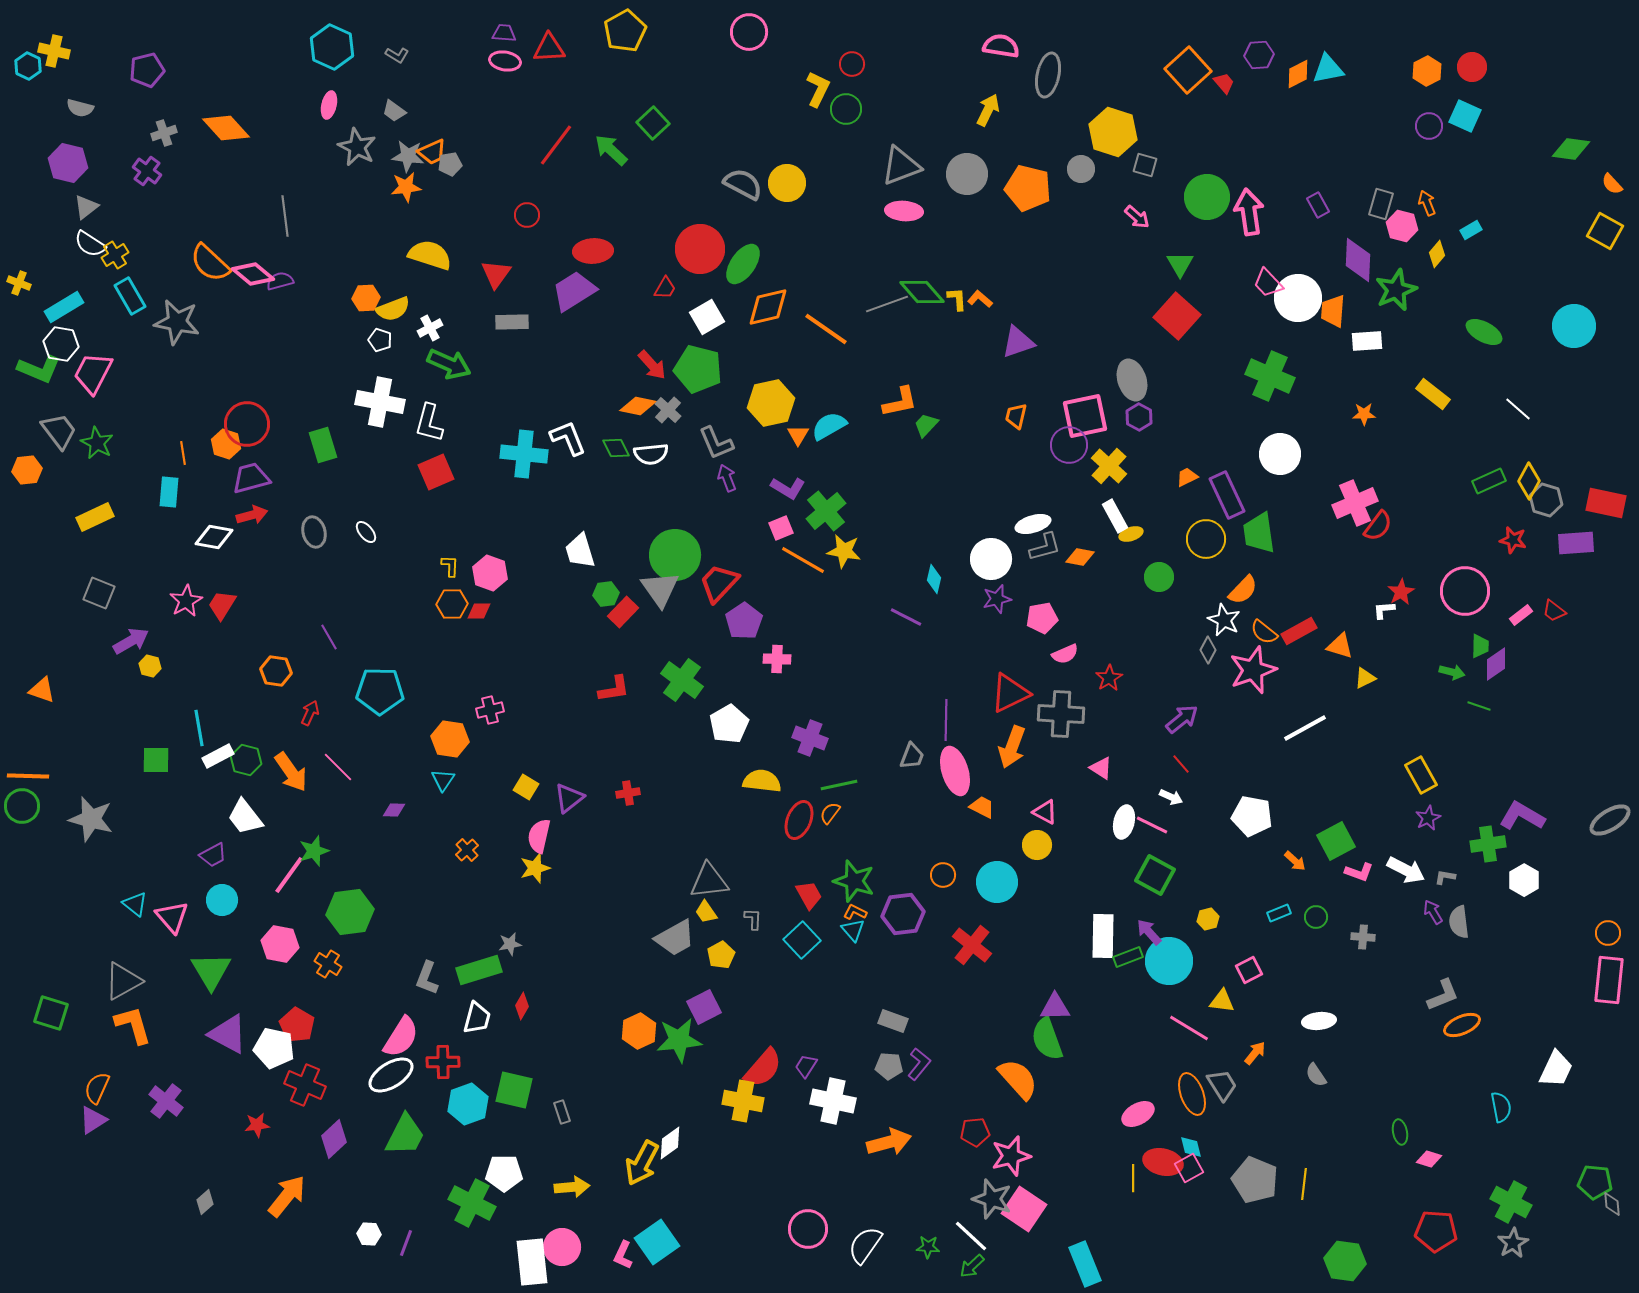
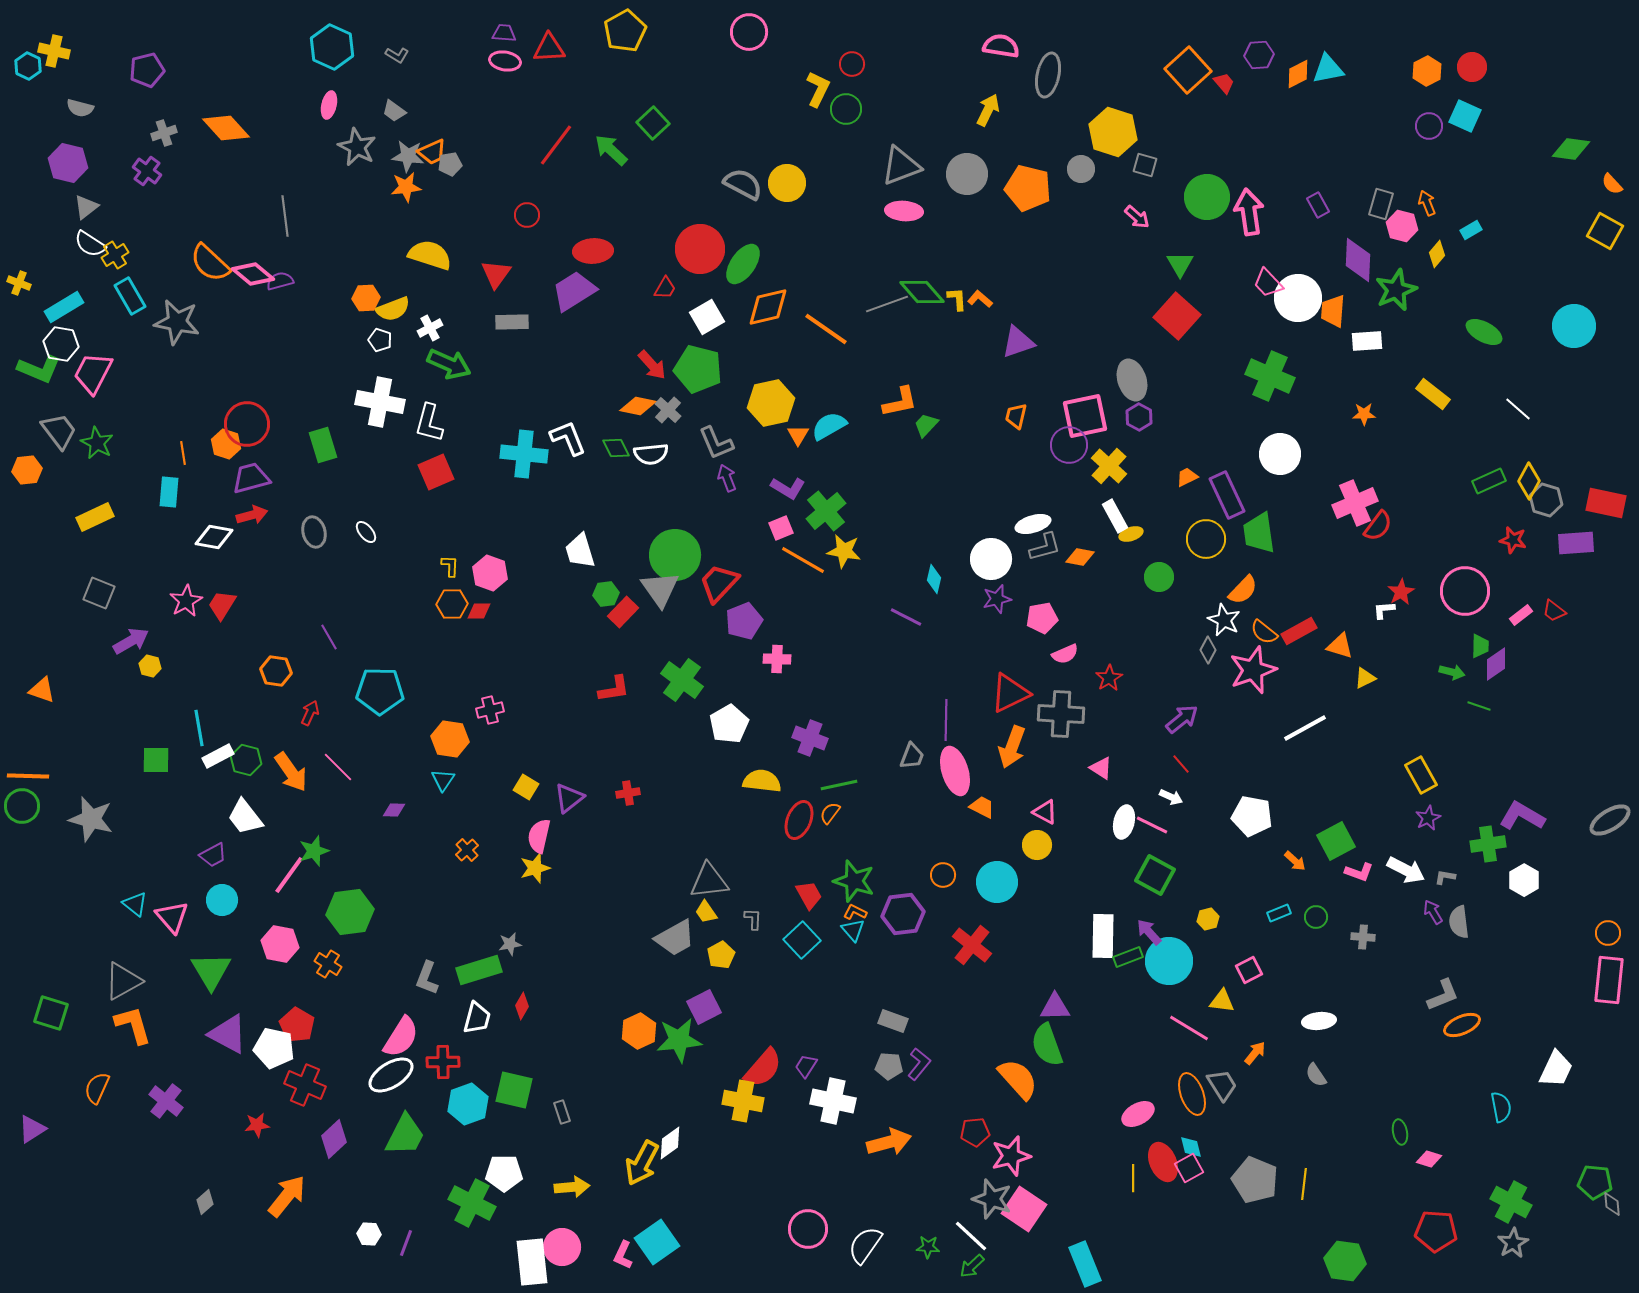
purple pentagon at (744, 621): rotated 12 degrees clockwise
green semicircle at (1047, 1039): moved 6 px down
purple triangle at (93, 1120): moved 61 px left, 9 px down
red ellipse at (1163, 1162): rotated 54 degrees clockwise
